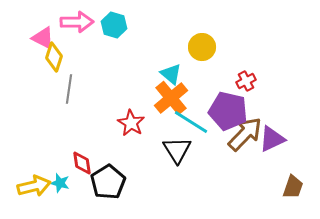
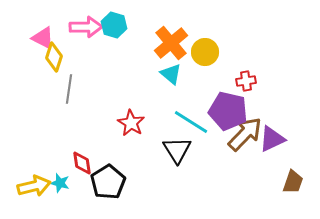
pink arrow: moved 9 px right, 5 px down
yellow circle: moved 3 px right, 5 px down
red cross: rotated 18 degrees clockwise
orange cross: moved 55 px up
brown trapezoid: moved 5 px up
